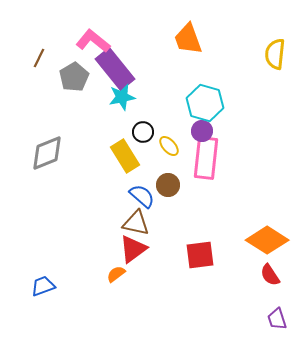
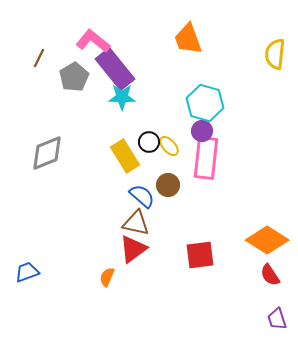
cyan star: rotated 12 degrees clockwise
black circle: moved 6 px right, 10 px down
orange semicircle: moved 9 px left, 3 px down; rotated 30 degrees counterclockwise
blue trapezoid: moved 16 px left, 14 px up
